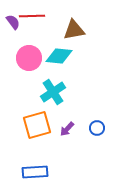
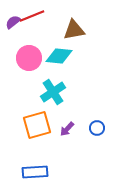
red line: rotated 20 degrees counterclockwise
purple semicircle: rotated 91 degrees counterclockwise
